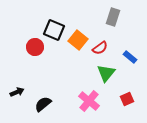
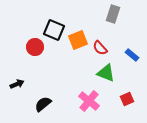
gray rectangle: moved 3 px up
orange square: rotated 30 degrees clockwise
red semicircle: rotated 84 degrees clockwise
blue rectangle: moved 2 px right, 2 px up
green triangle: rotated 48 degrees counterclockwise
black arrow: moved 8 px up
